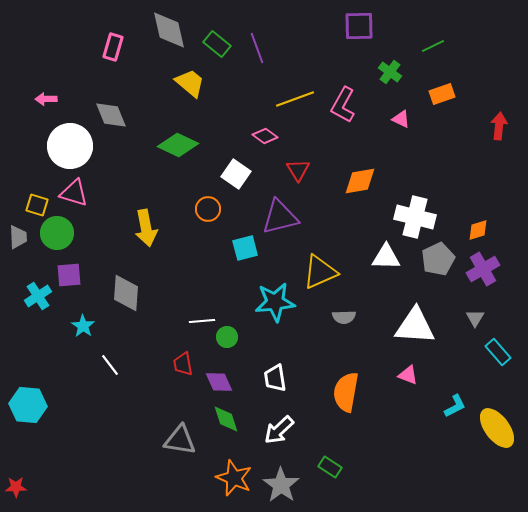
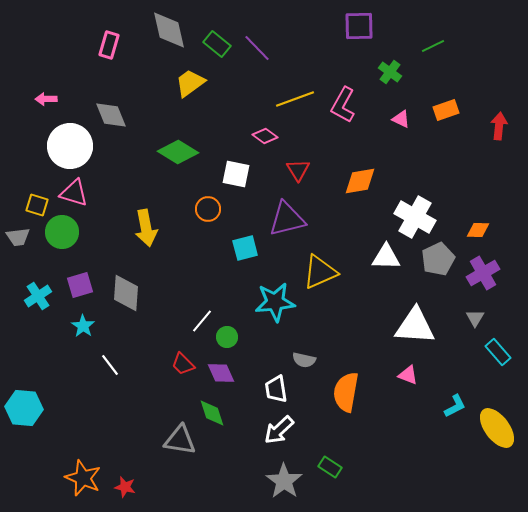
pink rectangle at (113, 47): moved 4 px left, 2 px up
purple line at (257, 48): rotated 24 degrees counterclockwise
yellow trapezoid at (190, 83): rotated 76 degrees counterclockwise
orange rectangle at (442, 94): moved 4 px right, 16 px down
green diamond at (178, 145): moved 7 px down; rotated 6 degrees clockwise
white square at (236, 174): rotated 24 degrees counterclockwise
purple triangle at (280, 217): moved 7 px right, 2 px down
white cross at (415, 217): rotated 15 degrees clockwise
orange diamond at (478, 230): rotated 20 degrees clockwise
green circle at (57, 233): moved 5 px right, 1 px up
gray trapezoid at (18, 237): rotated 85 degrees clockwise
purple cross at (483, 269): moved 4 px down
purple square at (69, 275): moved 11 px right, 10 px down; rotated 12 degrees counterclockwise
gray semicircle at (344, 317): moved 40 px left, 43 px down; rotated 15 degrees clockwise
white line at (202, 321): rotated 45 degrees counterclockwise
red trapezoid at (183, 364): rotated 35 degrees counterclockwise
white trapezoid at (275, 378): moved 1 px right, 11 px down
purple diamond at (219, 382): moved 2 px right, 9 px up
cyan hexagon at (28, 405): moved 4 px left, 3 px down
green diamond at (226, 419): moved 14 px left, 6 px up
orange star at (234, 478): moved 151 px left
gray star at (281, 485): moved 3 px right, 4 px up
red star at (16, 487): moved 109 px right; rotated 15 degrees clockwise
